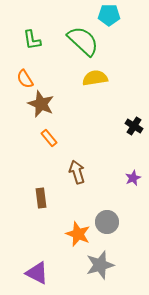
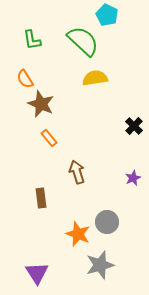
cyan pentagon: moved 2 px left; rotated 25 degrees clockwise
black cross: rotated 12 degrees clockwise
purple triangle: rotated 30 degrees clockwise
